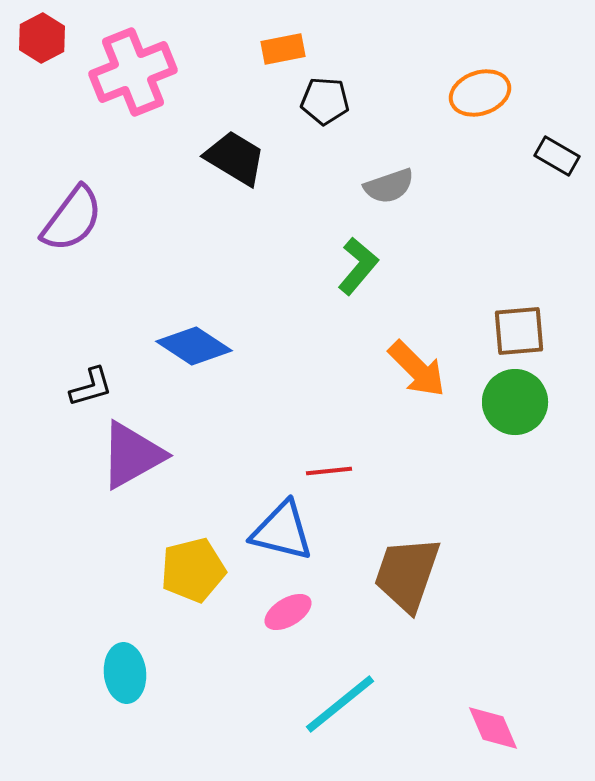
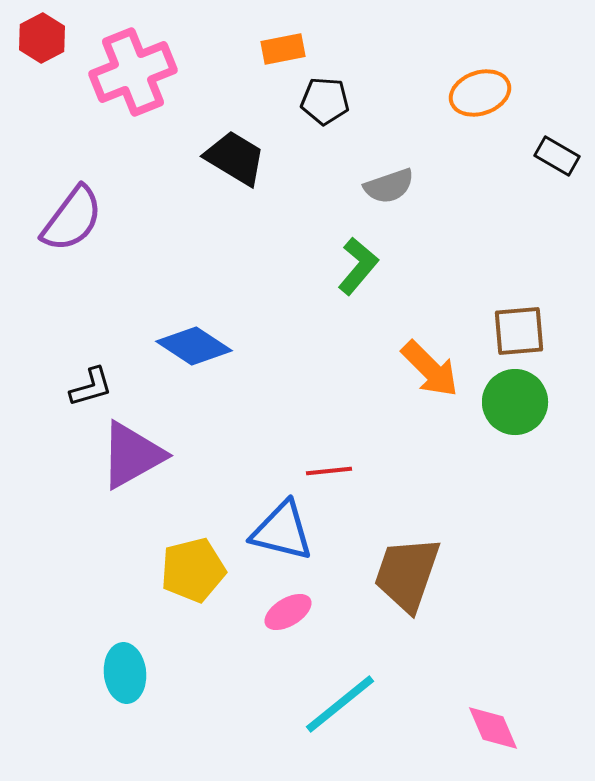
orange arrow: moved 13 px right
